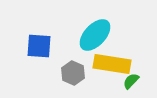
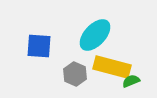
yellow rectangle: moved 3 px down; rotated 6 degrees clockwise
gray hexagon: moved 2 px right, 1 px down
green semicircle: rotated 24 degrees clockwise
